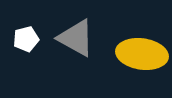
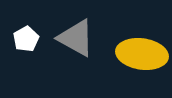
white pentagon: rotated 15 degrees counterclockwise
